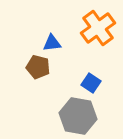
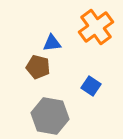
orange cross: moved 2 px left, 1 px up
blue square: moved 3 px down
gray hexagon: moved 28 px left
